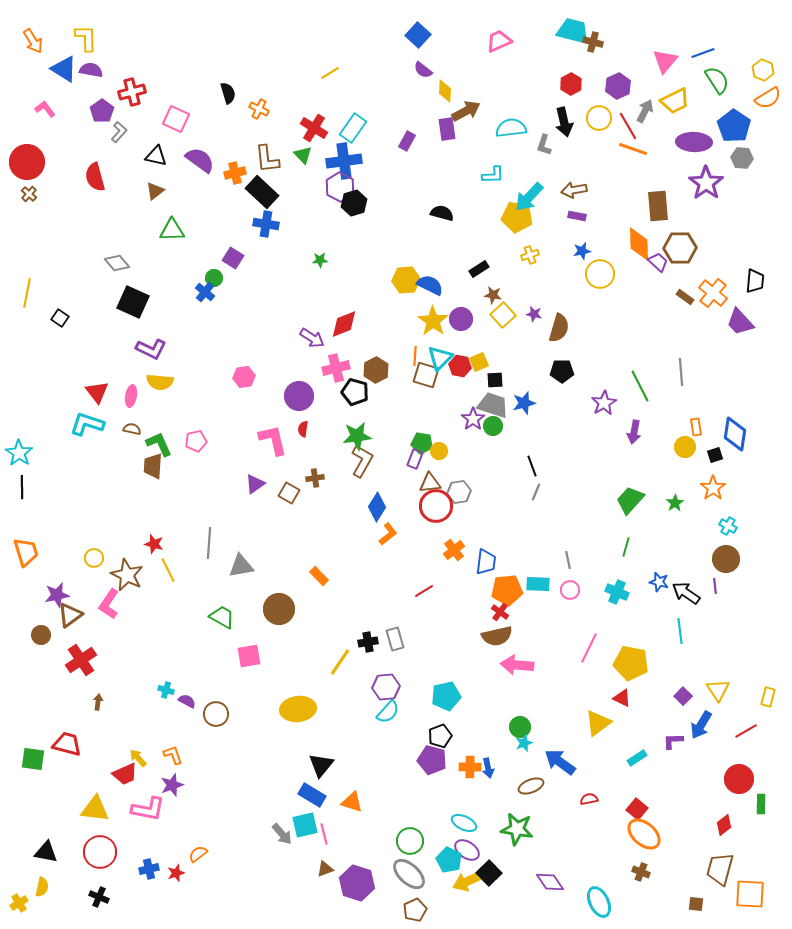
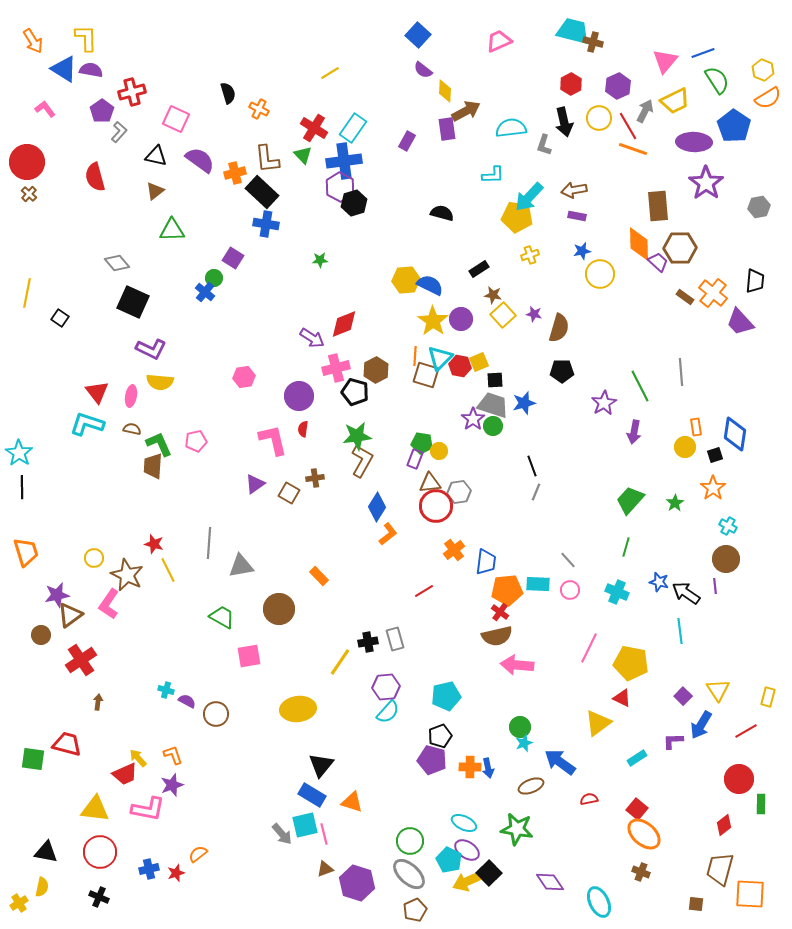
gray hexagon at (742, 158): moved 17 px right, 49 px down; rotated 15 degrees counterclockwise
gray line at (568, 560): rotated 30 degrees counterclockwise
